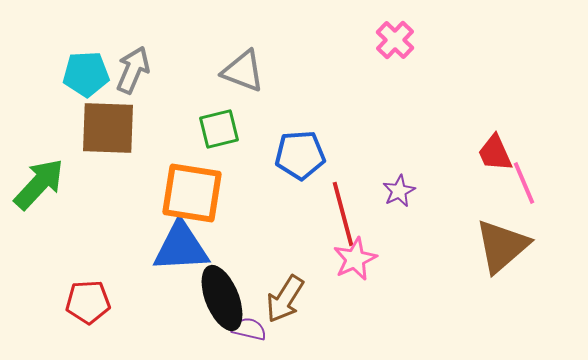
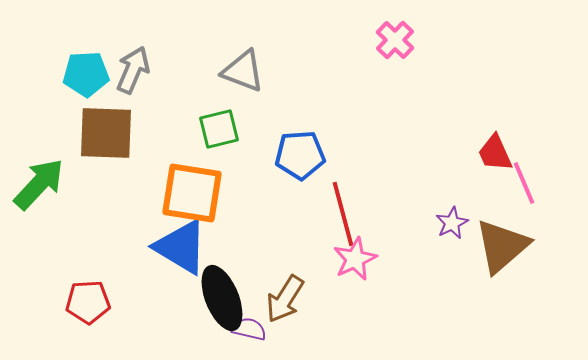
brown square: moved 2 px left, 5 px down
purple star: moved 53 px right, 32 px down
blue triangle: rotated 34 degrees clockwise
